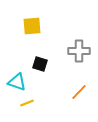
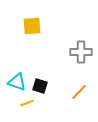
gray cross: moved 2 px right, 1 px down
black square: moved 22 px down
